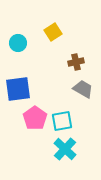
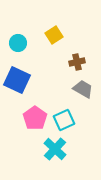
yellow square: moved 1 px right, 3 px down
brown cross: moved 1 px right
blue square: moved 1 px left, 9 px up; rotated 32 degrees clockwise
cyan square: moved 2 px right, 1 px up; rotated 15 degrees counterclockwise
cyan cross: moved 10 px left
